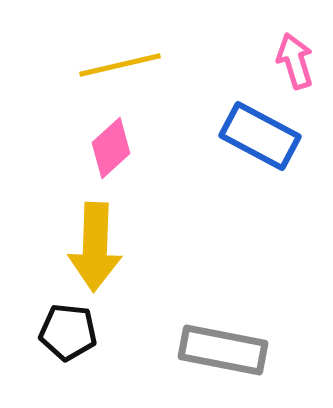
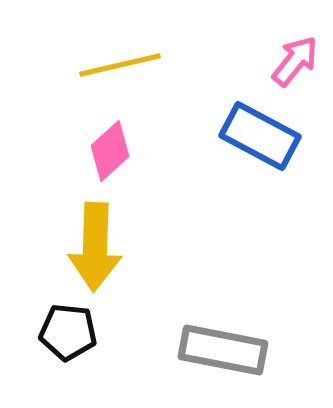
pink arrow: rotated 56 degrees clockwise
pink diamond: moved 1 px left, 3 px down
